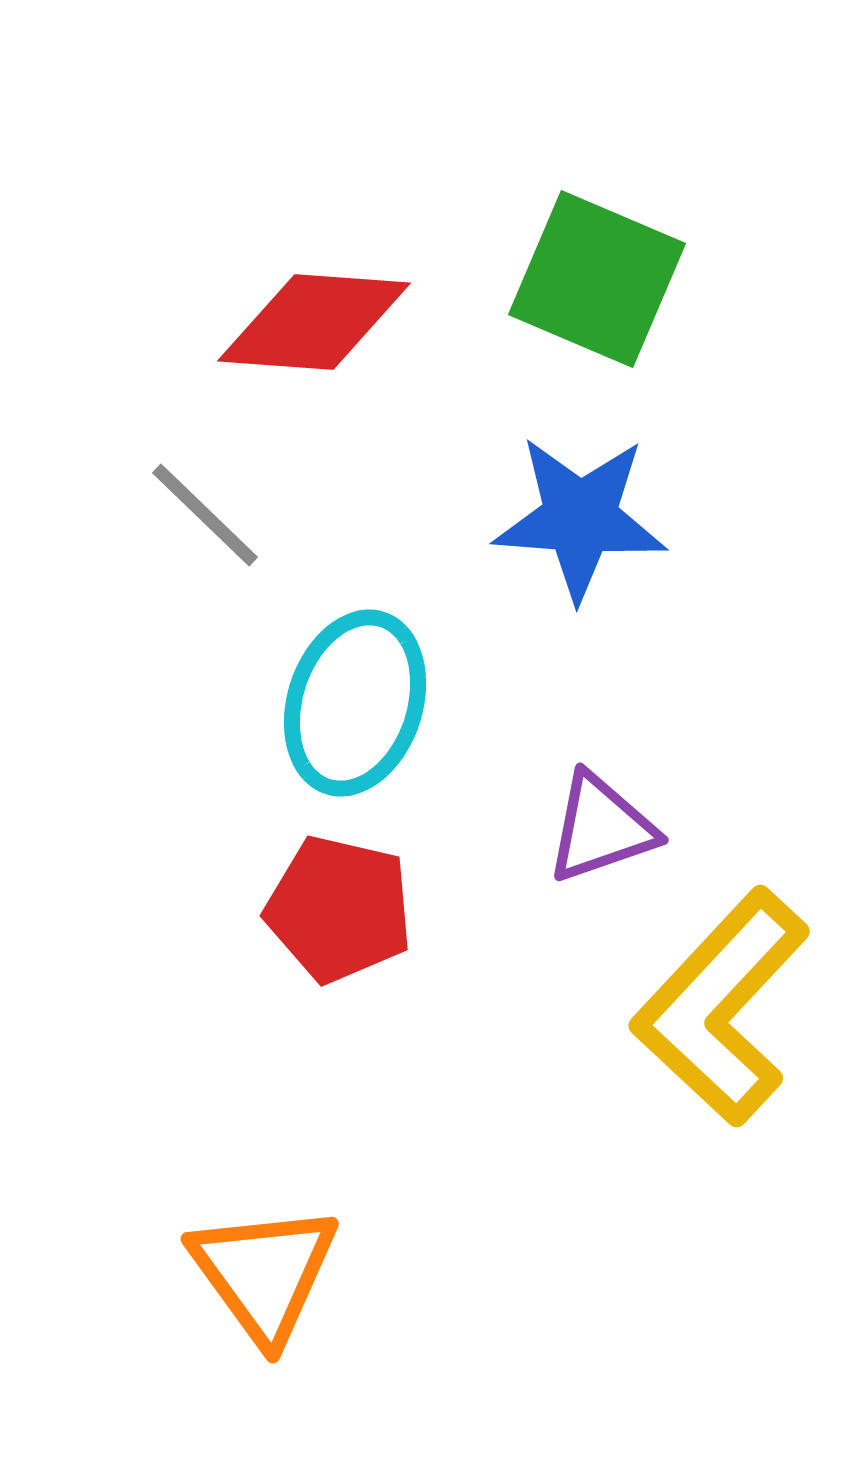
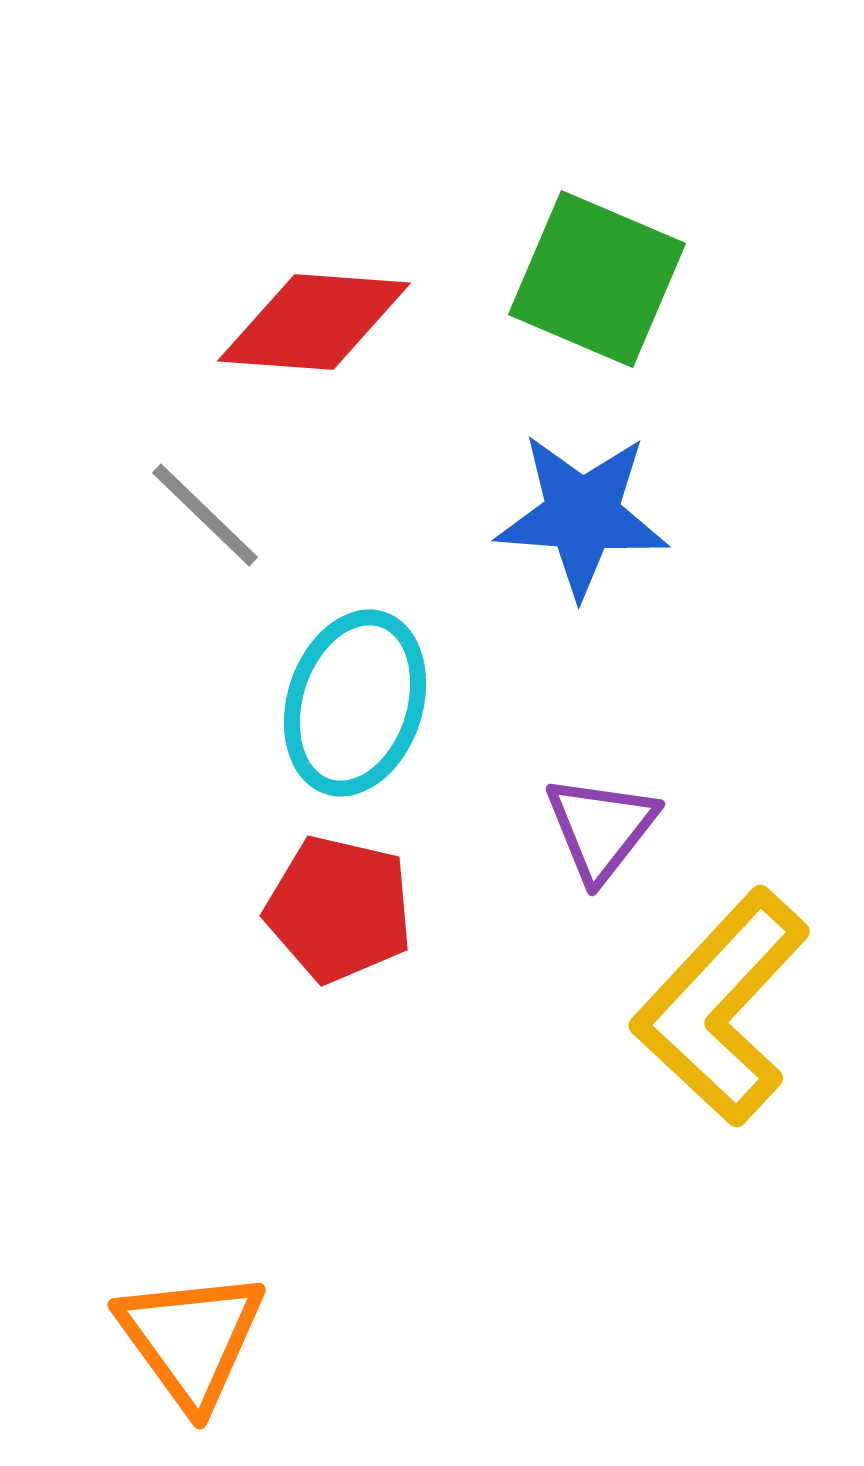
blue star: moved 2 px right, 3 px up
purple triangle: rotated 33 degrees counterclockwise
orange triangle: moved 73 px left, 66 px down
